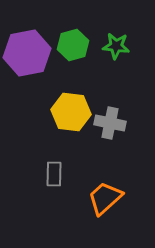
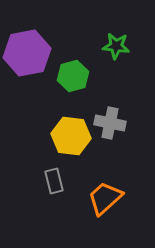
green hexagon: moved 31 px down
yellow hexagon: moved 24 px down
gray rectangle: moved 7 px down; rotated 15 degrees counterclockwise
